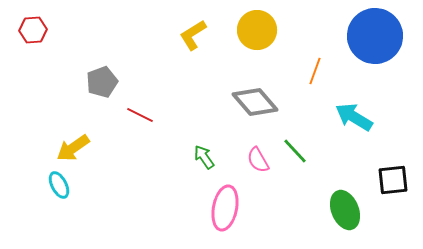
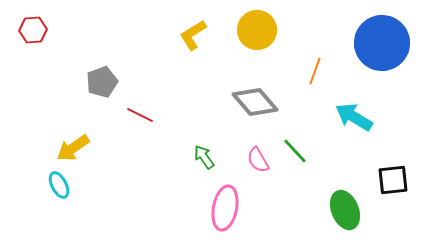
blue circle: moved 7 px right, 7 px down
